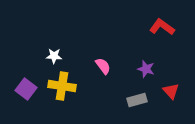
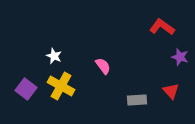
white star: rotated 21 degrees clockwise
purple star: moved 34 px right, 12 px up
yellow cross: moved 1 px left; rotated 20 degrees clockwise
gray rectangle: rotated 12 degrees clockwise
